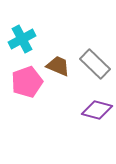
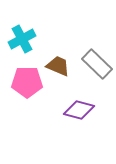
gray rectangle: moved 2 px right
pink pentagon: rotated 20 degrees clockwise
purple diamond: moved 18 px left
